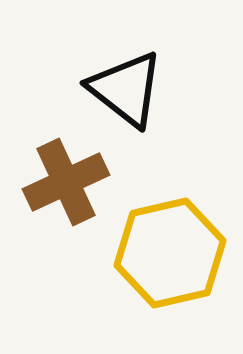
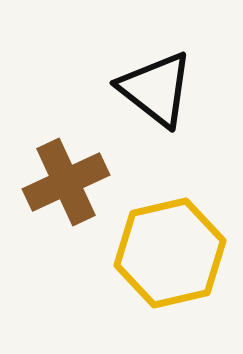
black triangle: moved 30 px right
